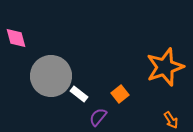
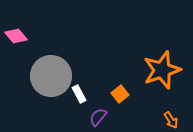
pink diamond: moved 2 px up; rotated 25 degrees counterclockwise
orange star: moved 3 px left, 3 px down
white rectangle: rotated 24 degrees clockwise
